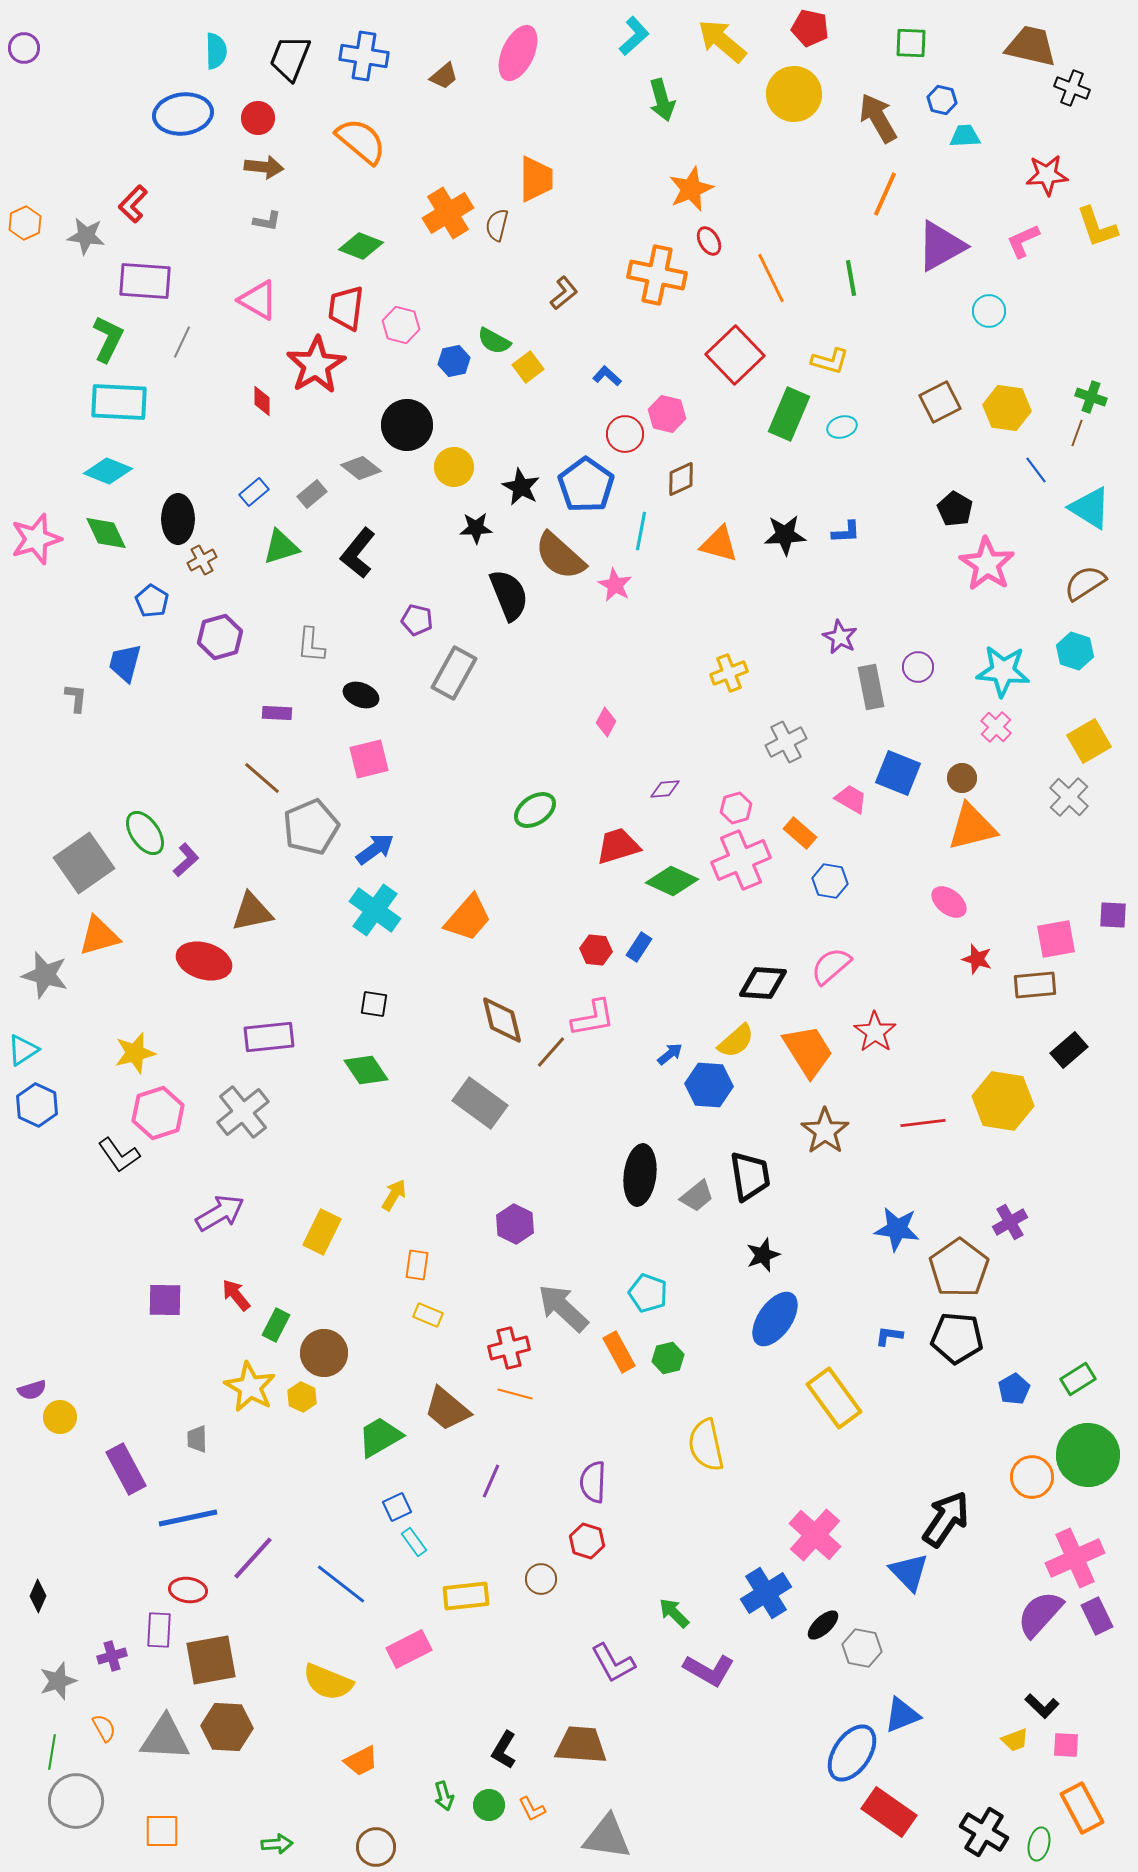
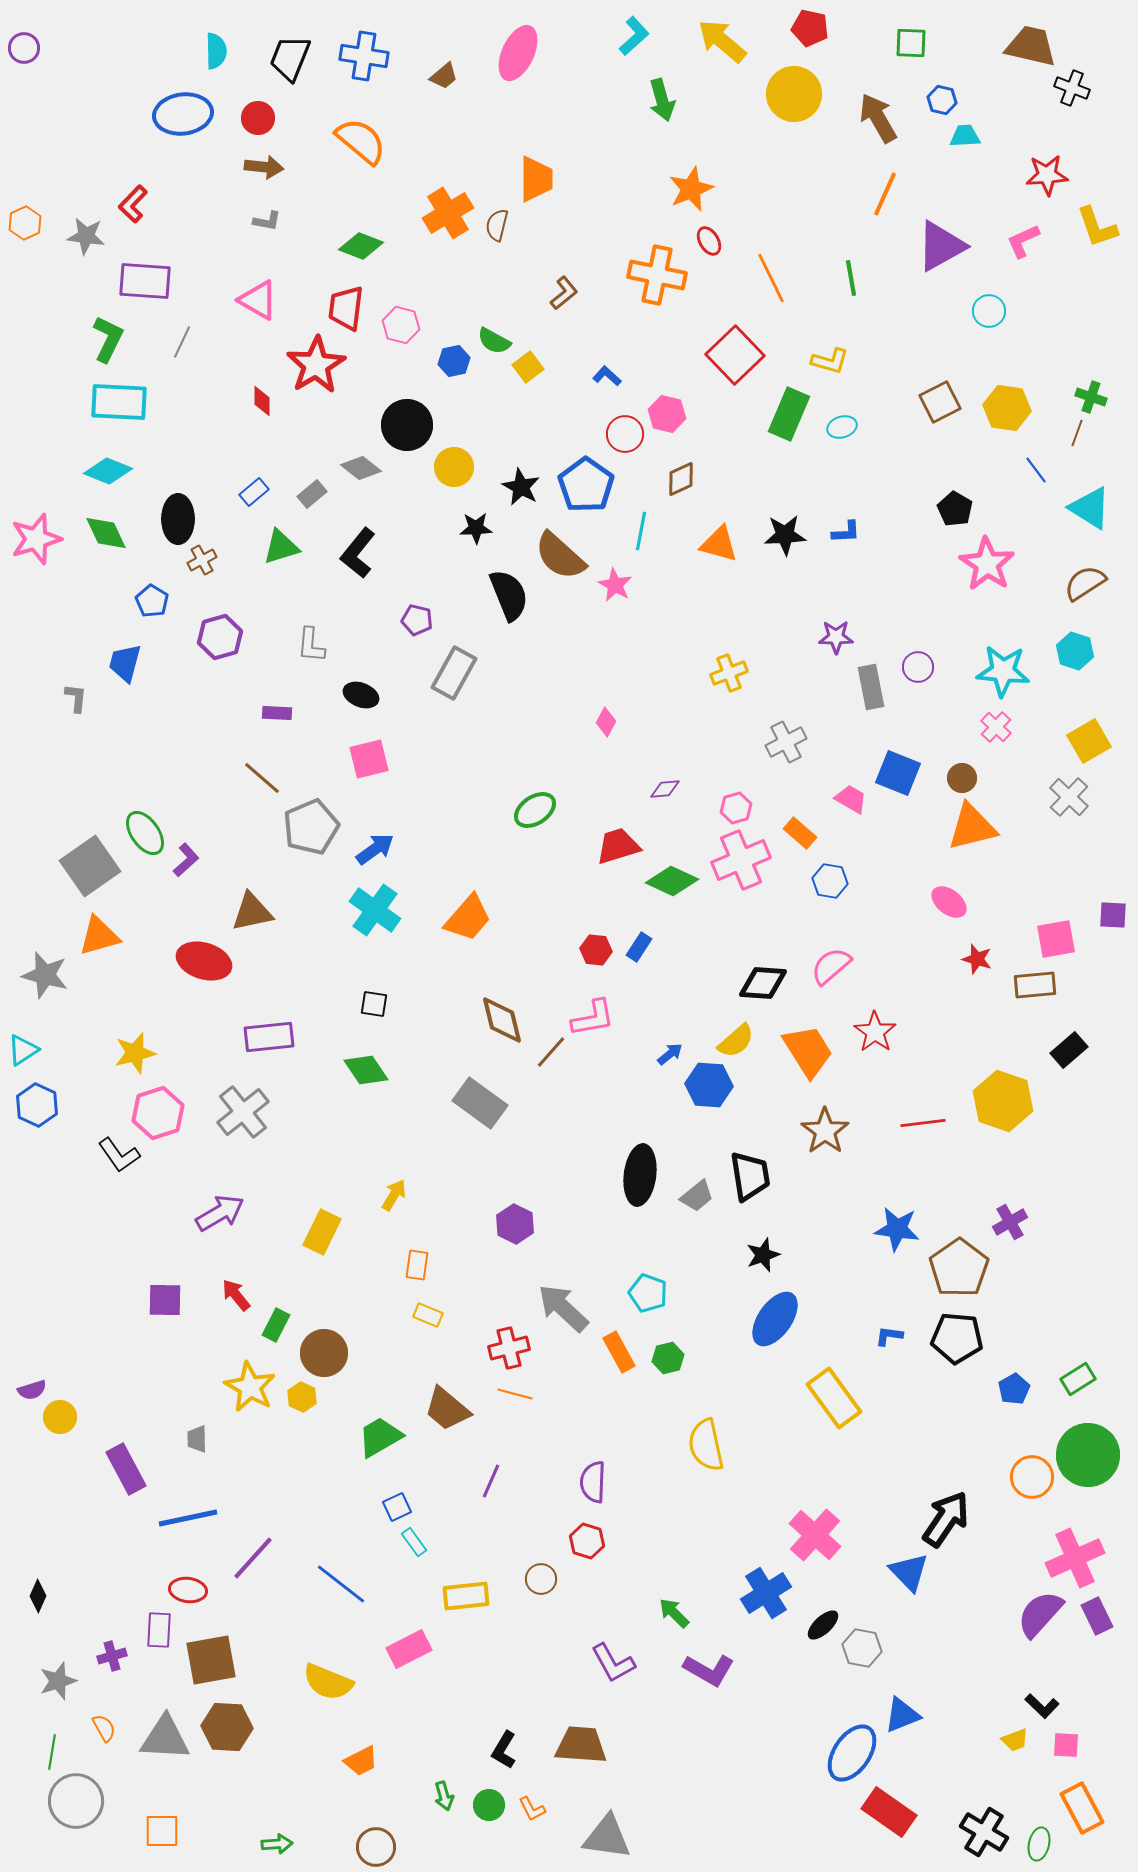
purple star at (840, 637): moved 4 px left; rotated 28 degrees counterclockwise
gray square at (84, 863): moved 6 px right, 3 px down
yellow hexagon at (1003, 1101): rotated 10 degrees clockwise
